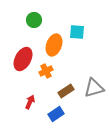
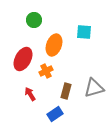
cyan square: moved 7 px right
brown rectangle: rotated 42 degrees counterclockwise
red arrow: moved 8 px up; rotated 56 degrees counterclockwise
blue rectangle: moved 1 px left
